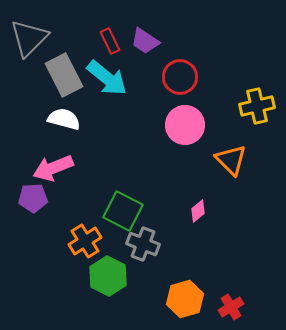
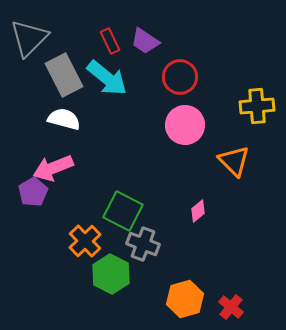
yellow cross: rotated 8 degrees clockwise
orange triangle: moved 3 px right, 1 px down
purple pentagon: moved 6 px up; rotated 28 degrees counterclockwise
orange cross: rotated 12 degrees counterclockwise
green hexagon: moved 3 px right, 2 px up
red cross: rotated 20 degrees counterclockwise
